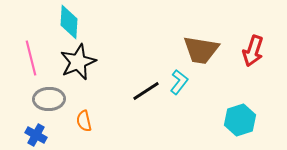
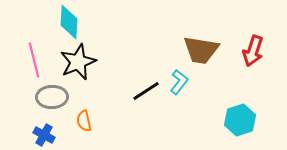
pink line: moved 3 px right, 2 px down
gray ellipse: moved 3 px right, 2 px up
blue cross: moved 8 px right
